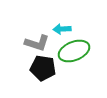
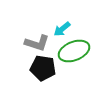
cyan arrow: rotated 36 degrees counterclockwise
